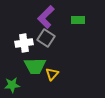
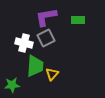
purple L-shape: rotated 35 degrees clockwise
gray square: rotated 30 degrees clockwise
white cross: rotated 24 degrees clockwise
green trapezoid: rotated 85 degrees counterclockwise
